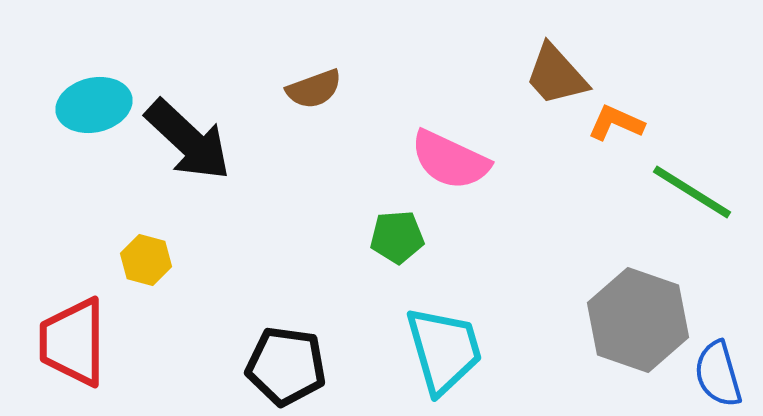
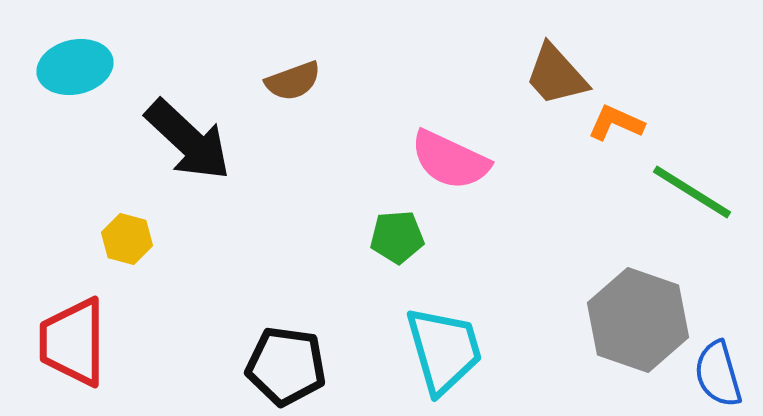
brown semicircle: moved 21 px left, 8 px up
cyan ellipse: moved 19 px left, 38 px up
yellow hexagon: moved 19 px left, 21 px up
